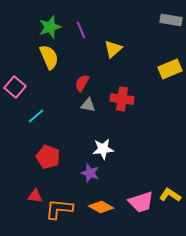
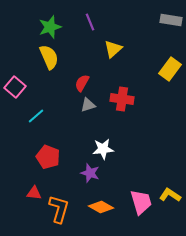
purple line: moved 9 px right, 8 px up
yellow rectangle: rotated 30 degrees counterclockwise
gray triangle: rotated 28 degrees counterclockwise
red triangle: moved 1 px left, 3 px up
pink trapezoid: rotated 88 degrees counterclockwise
orange L-shape: rotated 100 degrees clockwise
